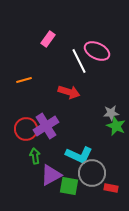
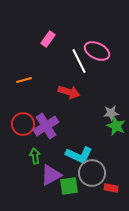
red circle: moved 3 px left, 5 px up
green square: rotated 18 degrees counterclockwise
